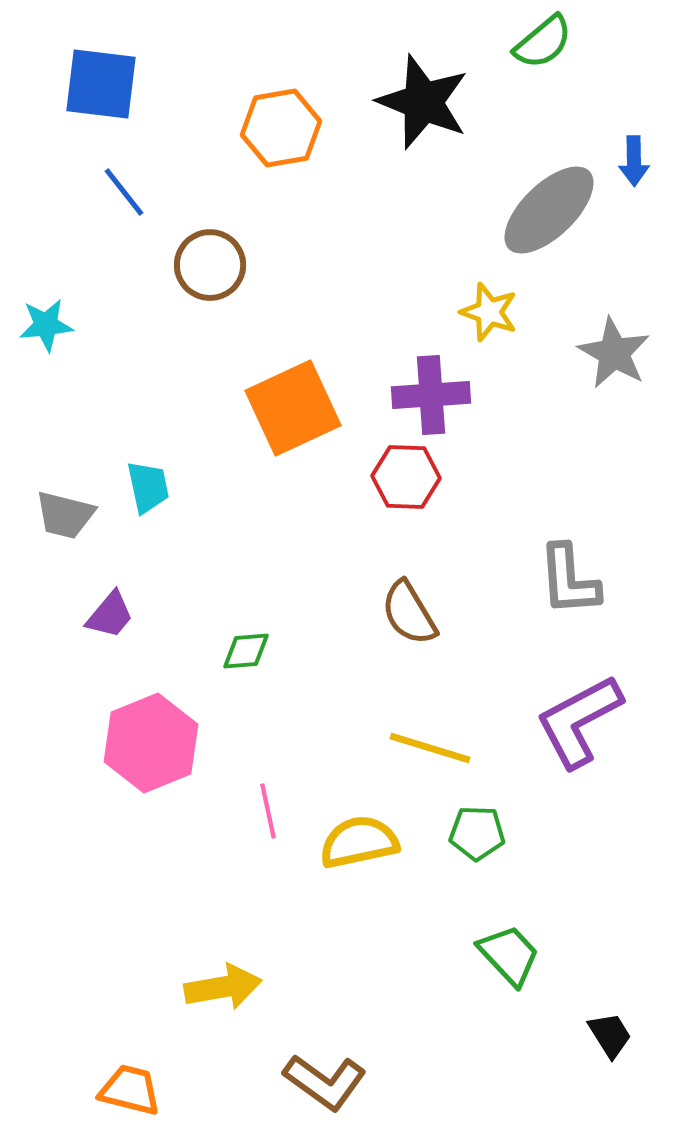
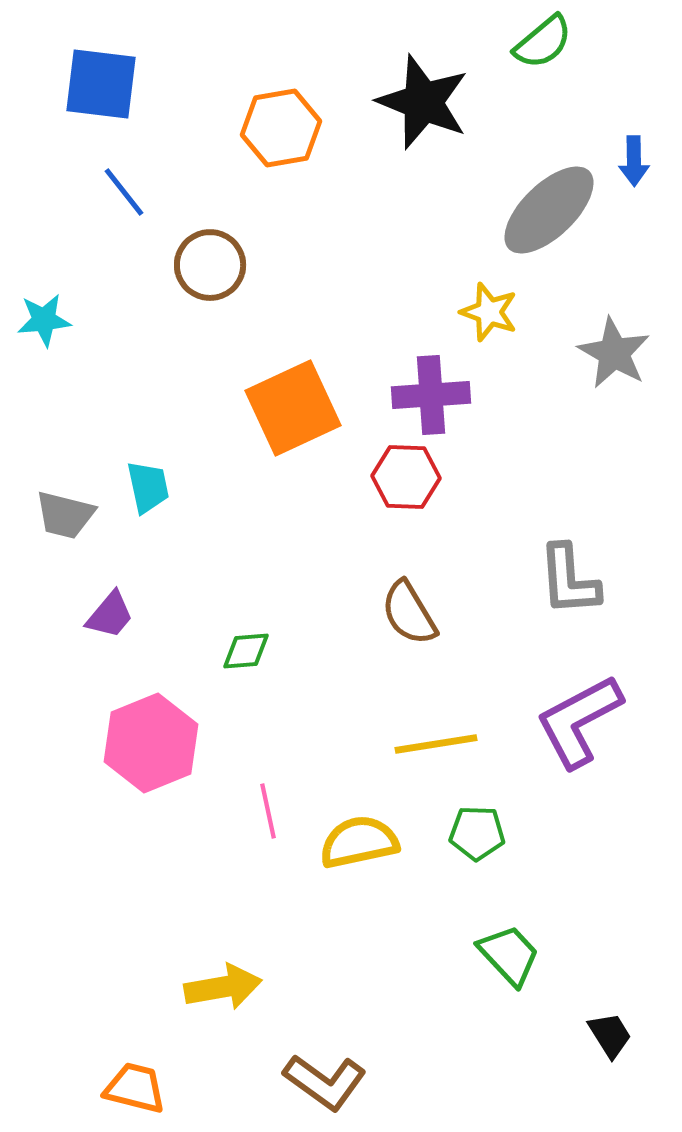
cyan star: moved 2 px left, 5 px up
yellow line: moved 6 px right, 4 px up; rotated 26 degrees counterclockwise
orange trapezoid: moved 5 px right, 2 px up
